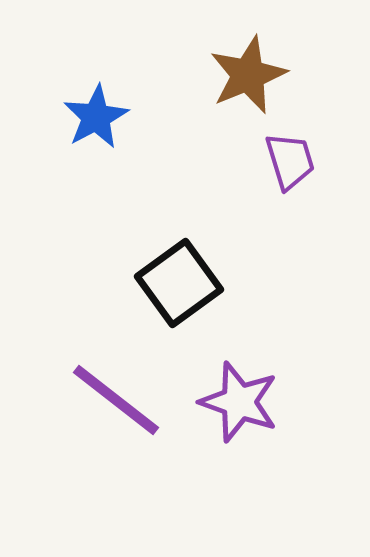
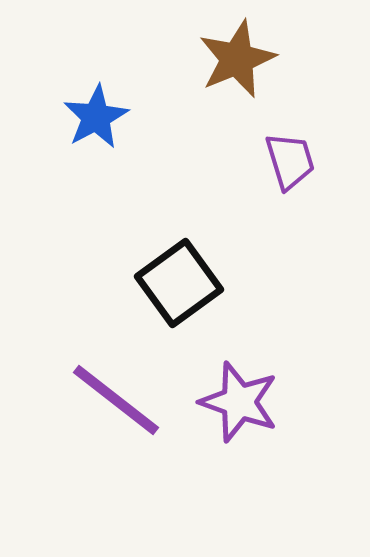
brown star: moved 11 px left, 16 px up
